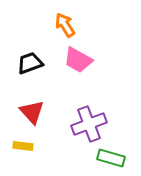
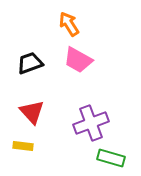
orange arrow: moved 4 px right, 1 px up
purple cross: moved 2 px right, 1 px up
